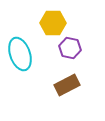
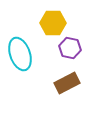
brown rectangle: moved 2 px up
